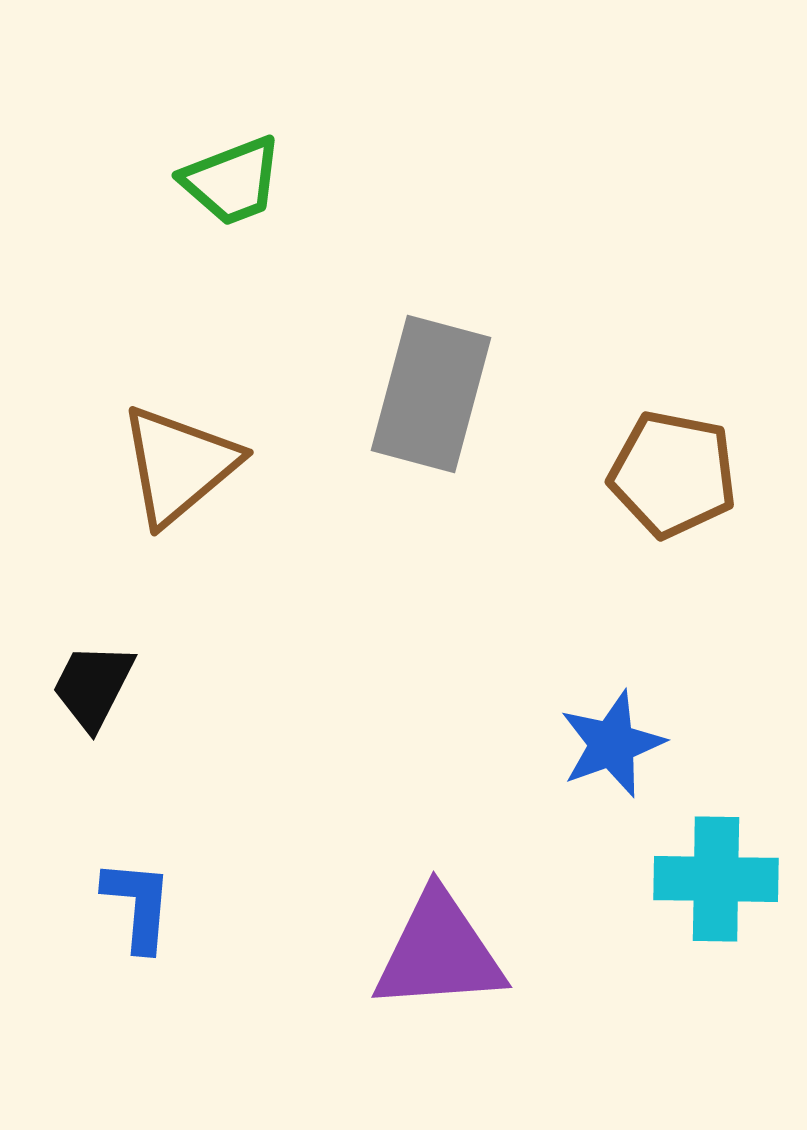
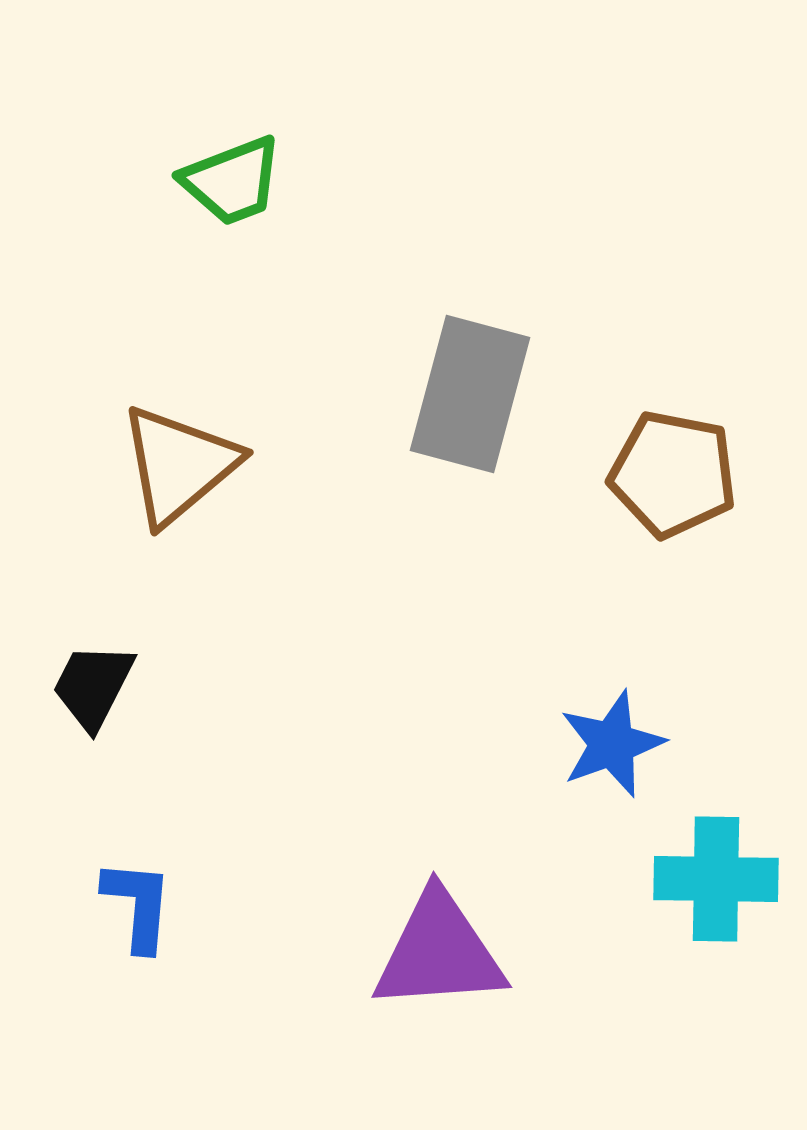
gray rectangle: moved 39 px right
